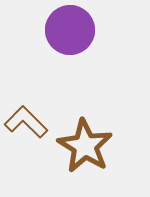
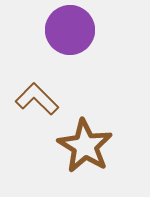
brown L-shape: moved 11 px right, 23 px up
